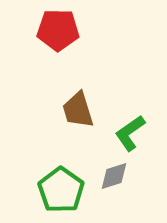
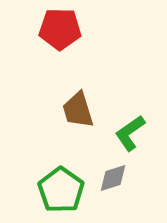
red pentagon: moved 2 px right, 1 px up
gray diamond: moved 1 px left, 2 px down
